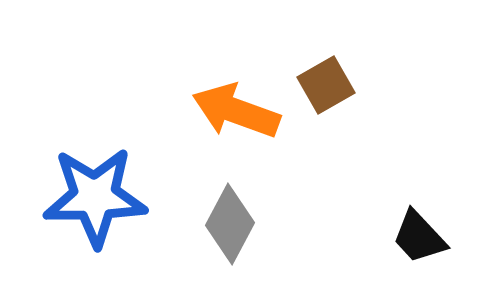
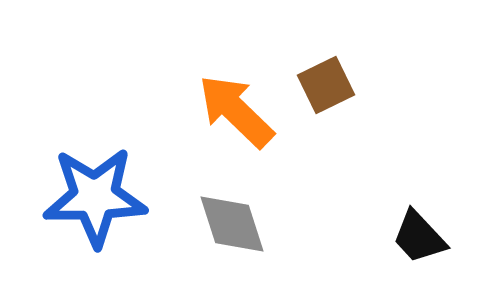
brown square: rotated 4 degrees clockwise
orange arrow: rotated 24 degrees clockwise
gray diamond: moved 2 px right; rotated 46 degrees counterclockwise
